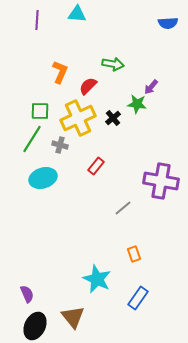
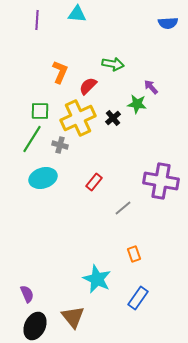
purple arrow: rotated 98 degrees clockwise
red rectangle: moved 2 px left, 16 px down
